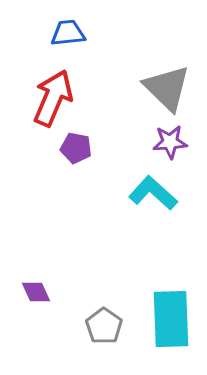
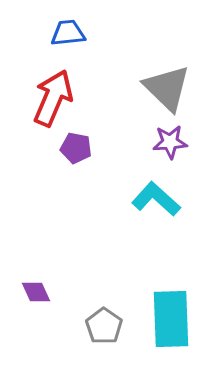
cyan L-shape: moved 3 px right, 6 px down
